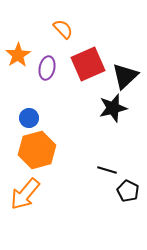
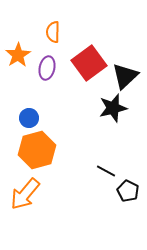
orange semicircle: moved 10 px left, 3 px down; rotated 135 degrees counterclockwise
red square: moved 1 px right, 1 px up; rotated 12 degrees counterclockwise
black line: moved 1 px left, 1 px down; rotated 12 degrees clockwise
